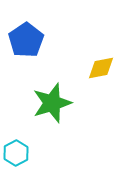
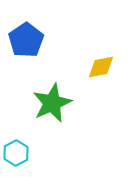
yellow diamond: moved 1 px up
green star: rotated 6 degrees counterclockwise
